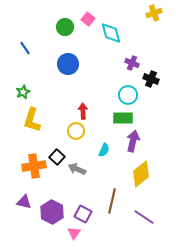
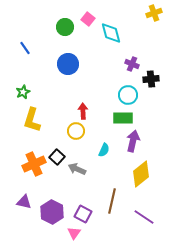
purple cross: moved 1 px down
black cross: rotated 28 degrees counterclockwise
orange cross: moved 2 px up; rotated 15 degrees counterclockwise
